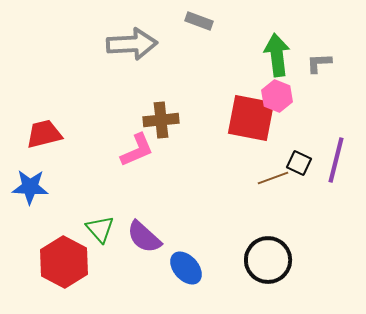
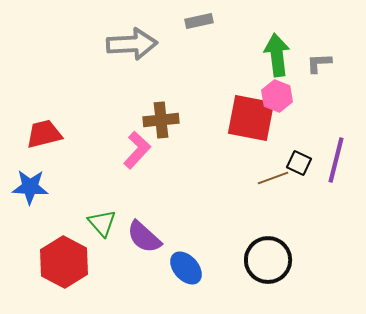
gray rectangle: rotated 32 degrees counterclockwise
pink L-shape: rotated 24 degrees counterclockwise
green triangle: moved 2 px right, 6 px up
